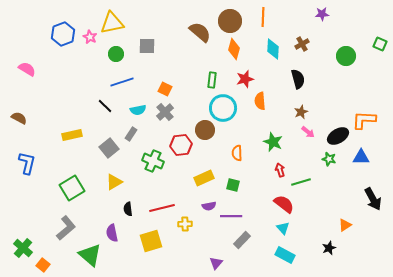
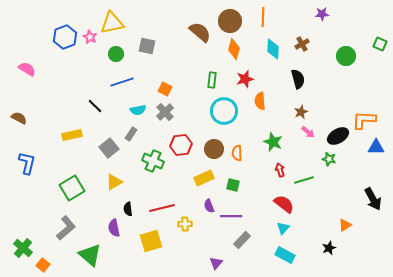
blue hexagon at (63, 34): moved 2 px right, 3 px down
gray square at (147, 46): rotated 12 degrees clockwise
black line at (105, 106): moved 10 px left
cyan circle at (223, 108): moved 1 px right, 3 px down
brown circle at (205, 130): moved 9 px right, 19 px down
blue triangle at (361, 157): moved 15 px right, 10 px up
green line at (301, 182): moved 3 px right, 2 px up
purple semicircle at (209, 206): rotated 80 degrees clockwise
cyan triangle at (283, 228): rotated 24 degrees clockwise
purple semicircle at (112, 233): moved 2 px right, 5 px up
